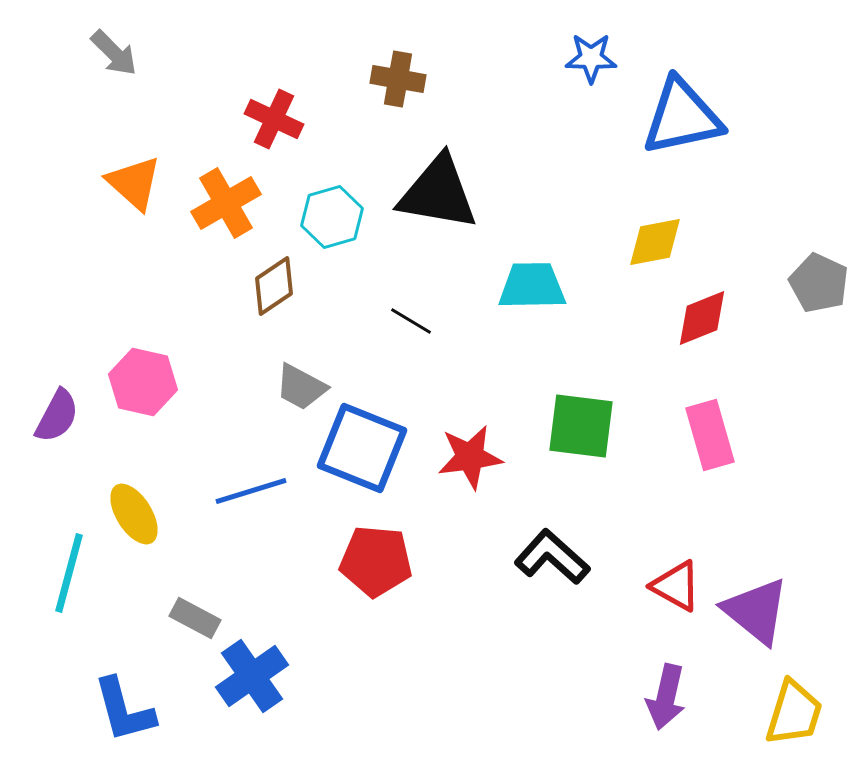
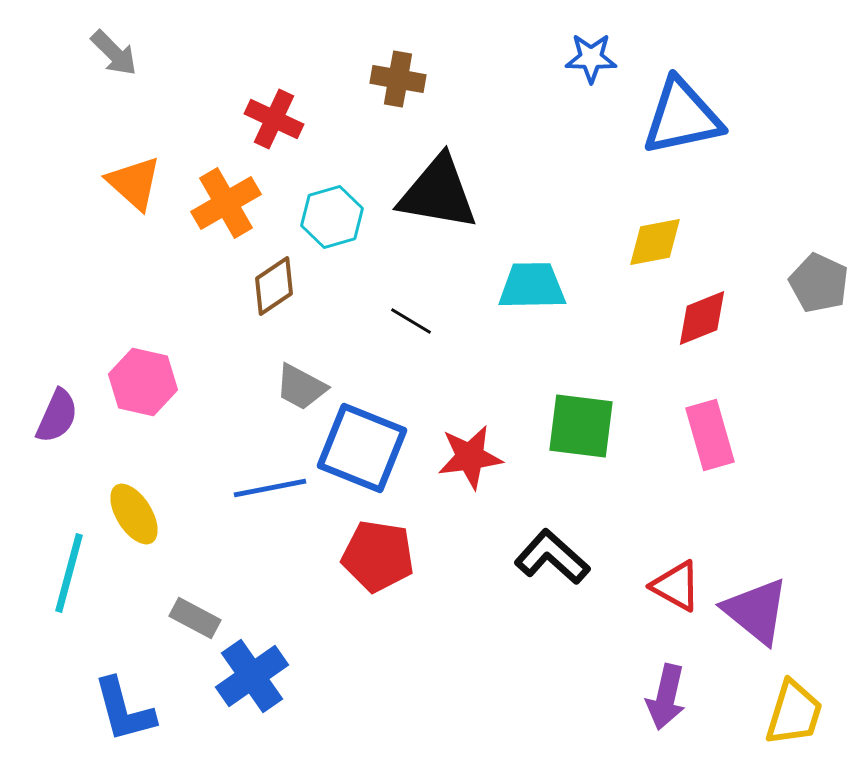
purple semicircle: rotated 4 degrees counterclockwise
blue line: moved 19 px right, 3 px up; rotated 6 degrees clockwise
red pentagon: moved 2 px right, 5 px up; rotated 4 degrees clockwise
